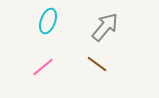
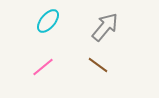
cyan ellipse: rotated 20 degrees clockwise
brown line: moved 1 px right, 1 px down
